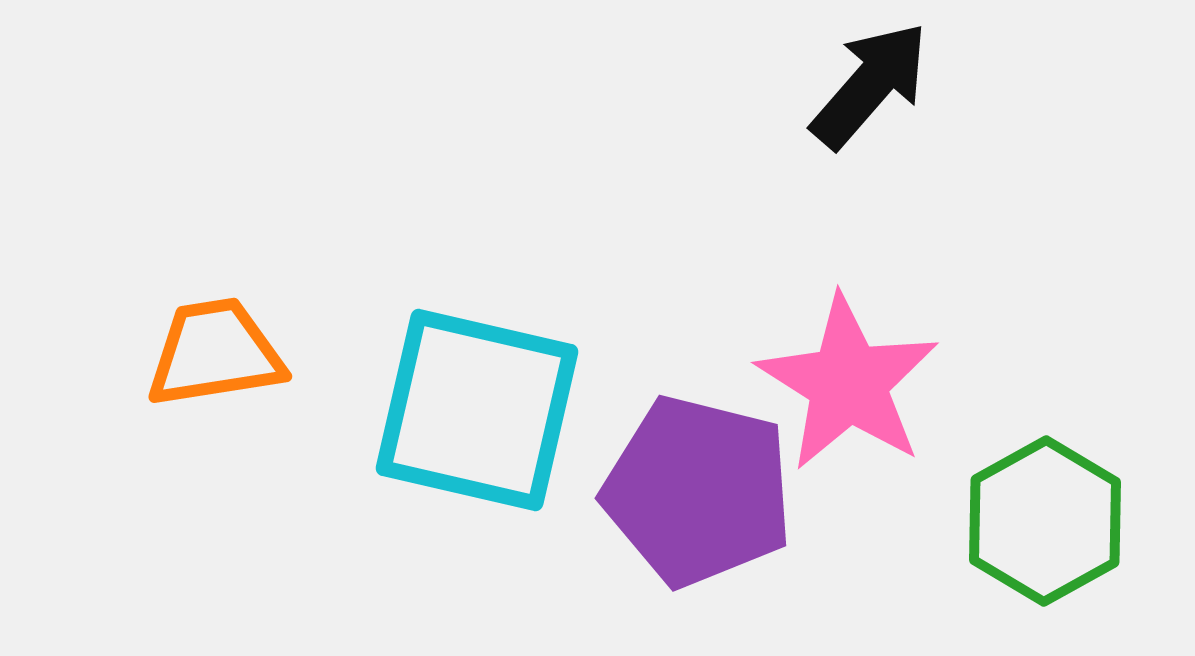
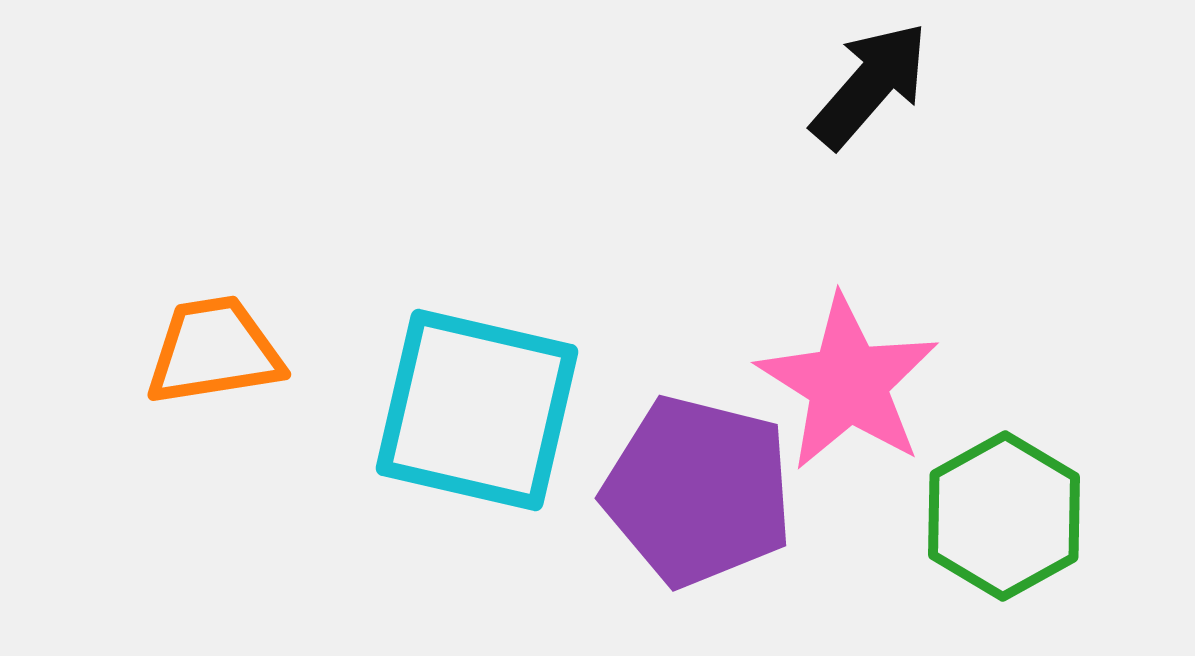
orange trapezoid: moved 1 px left, 2 px up
green hexagon: moved 41 px left, 5 px up
